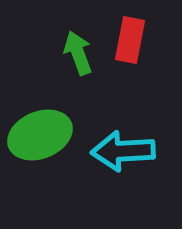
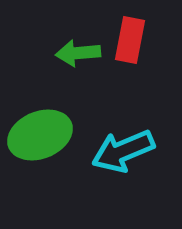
green arrow: rotated 75 degrees counterclockwise
cyan arrow: rotated 20 degrees counterclockwise
